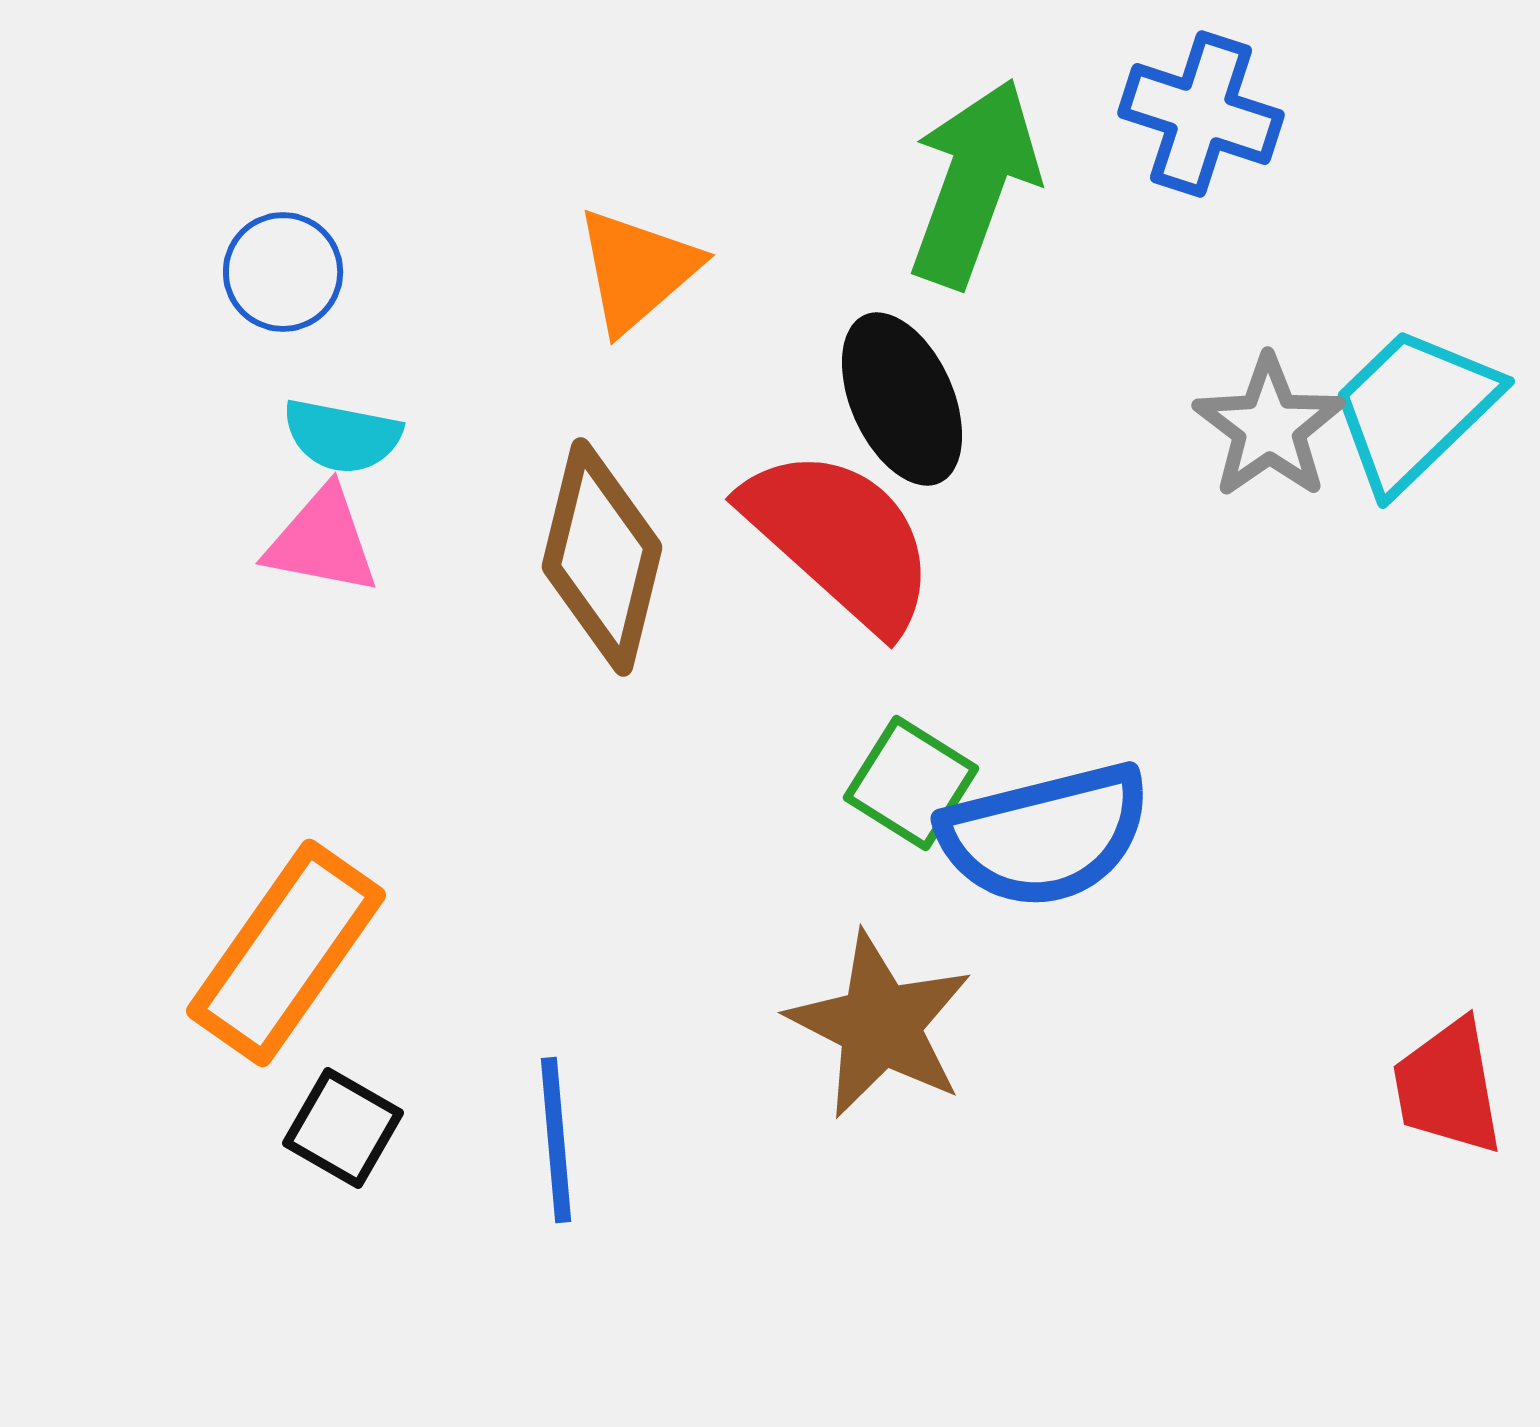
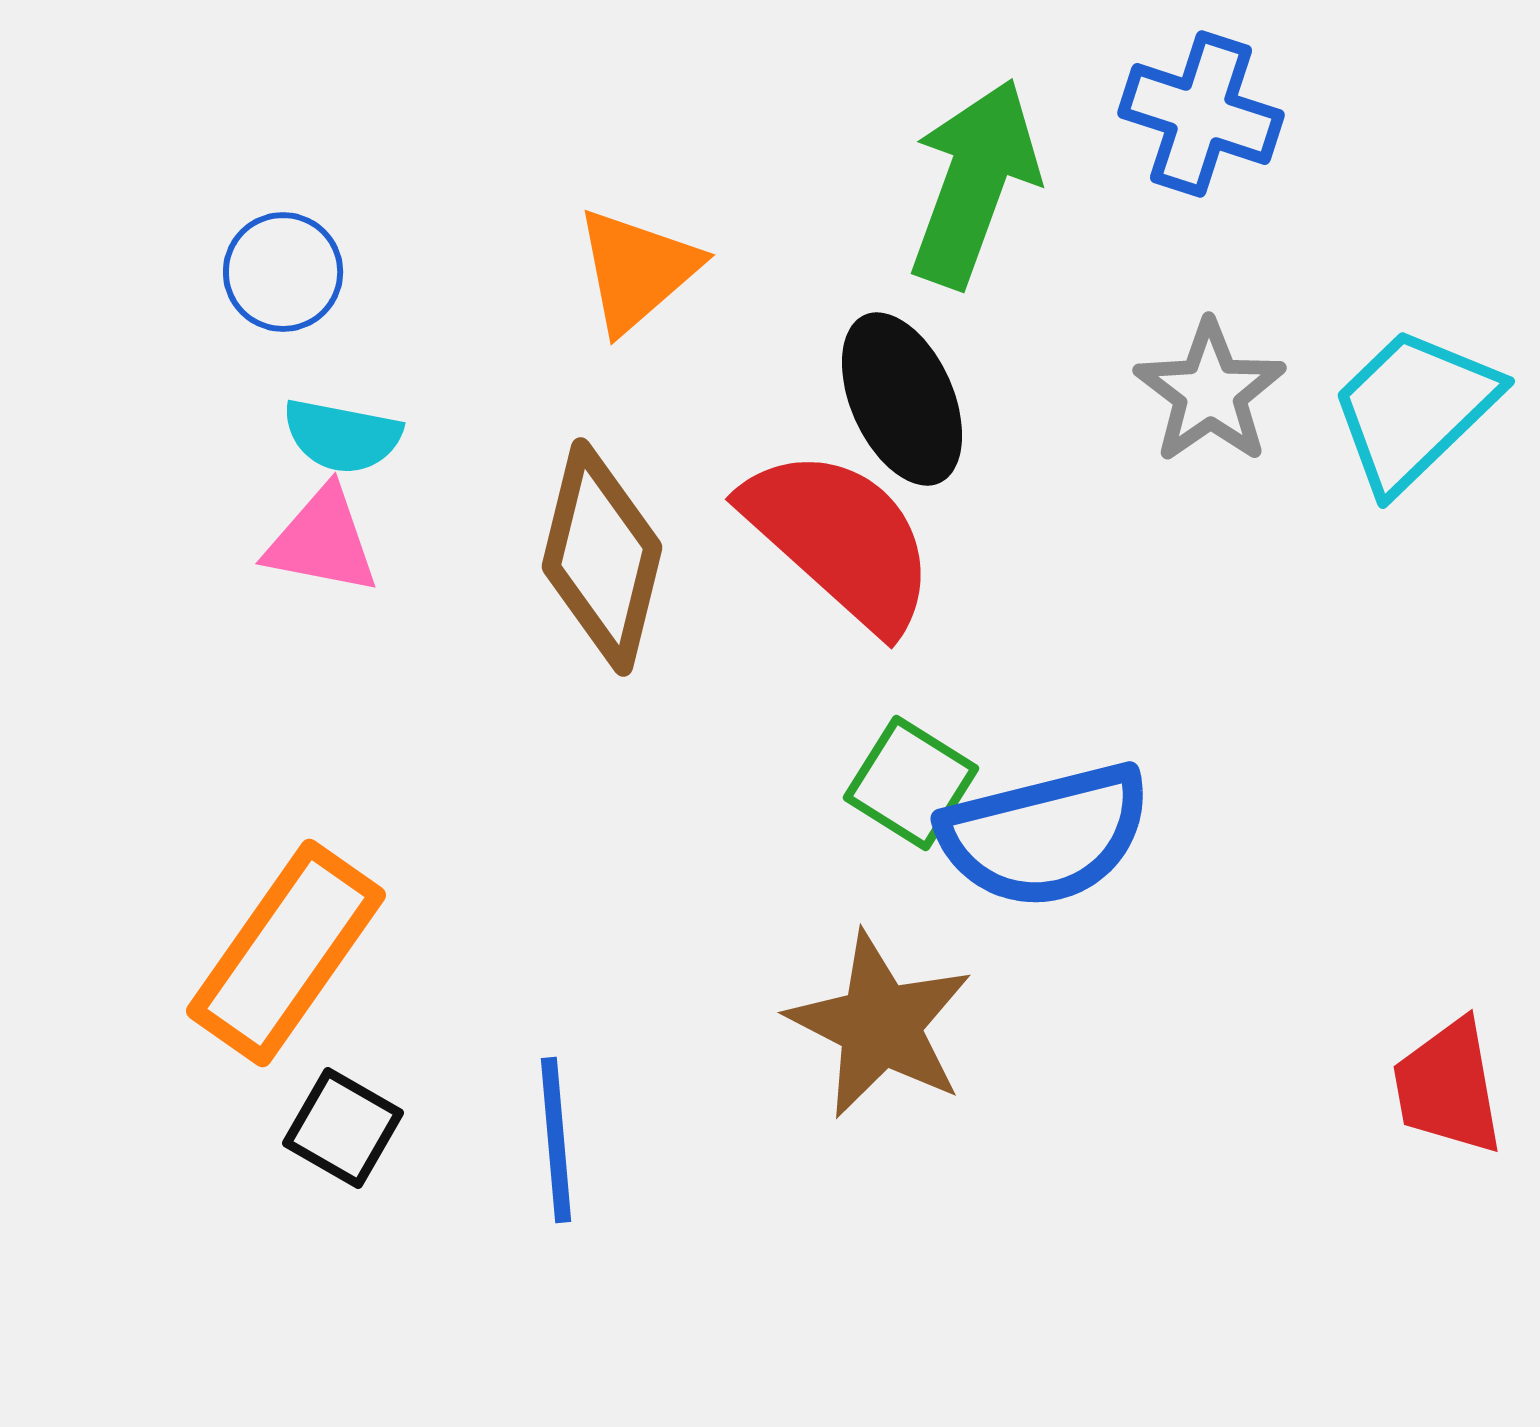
gray star: moved 59 px left, 35 px up
